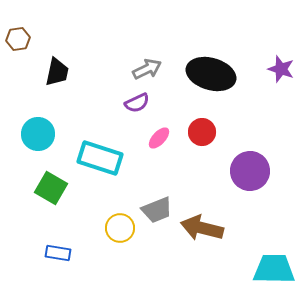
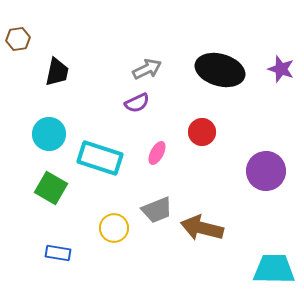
black ellipse: moved 9 px right, 4 px up
cyan circle: moved 11 px right
pink ellipse: moved 2 px left, 15 px down; rotated 15 degrees counterclockwise
purple circle: moved 16 px right
yellow circle: moved 6 px left
